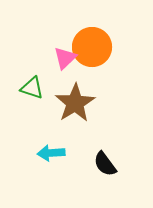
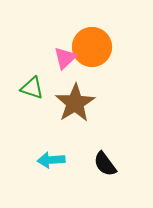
cyan arrow: moved 7 px down
